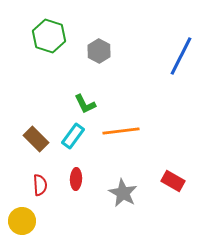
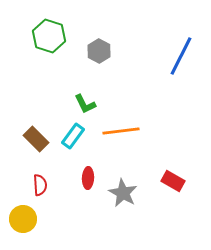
red ellipse: moved 12 px right, 1 px up
yellow circle: moved 1 px right, 2 px up
